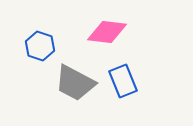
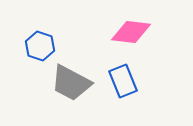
pink diamond: moved 24 px right
gray trapezoid: moved 4 px left
